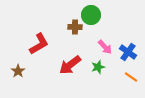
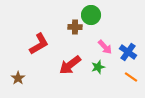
brown star: moved 7 px down
